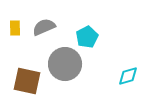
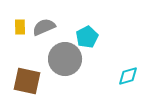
yellow rectangle: moved 5 px right, 1 px up
gray circle: moved 5 px up
